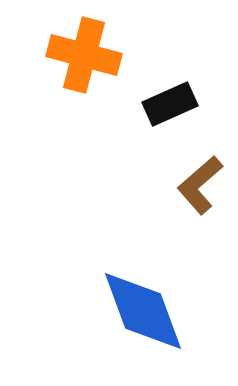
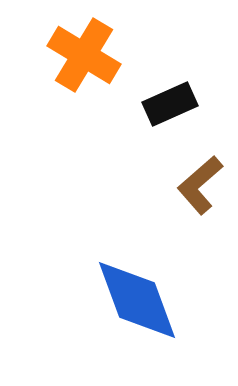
orange cross: rotated 16 degrees clockwise
blue diamond: moved 6 px left, 11 px up
